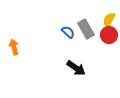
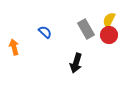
blue semicircle: moved 23 px left
black arrow: moved 5 px up; rotated 72 degrees clockwise
